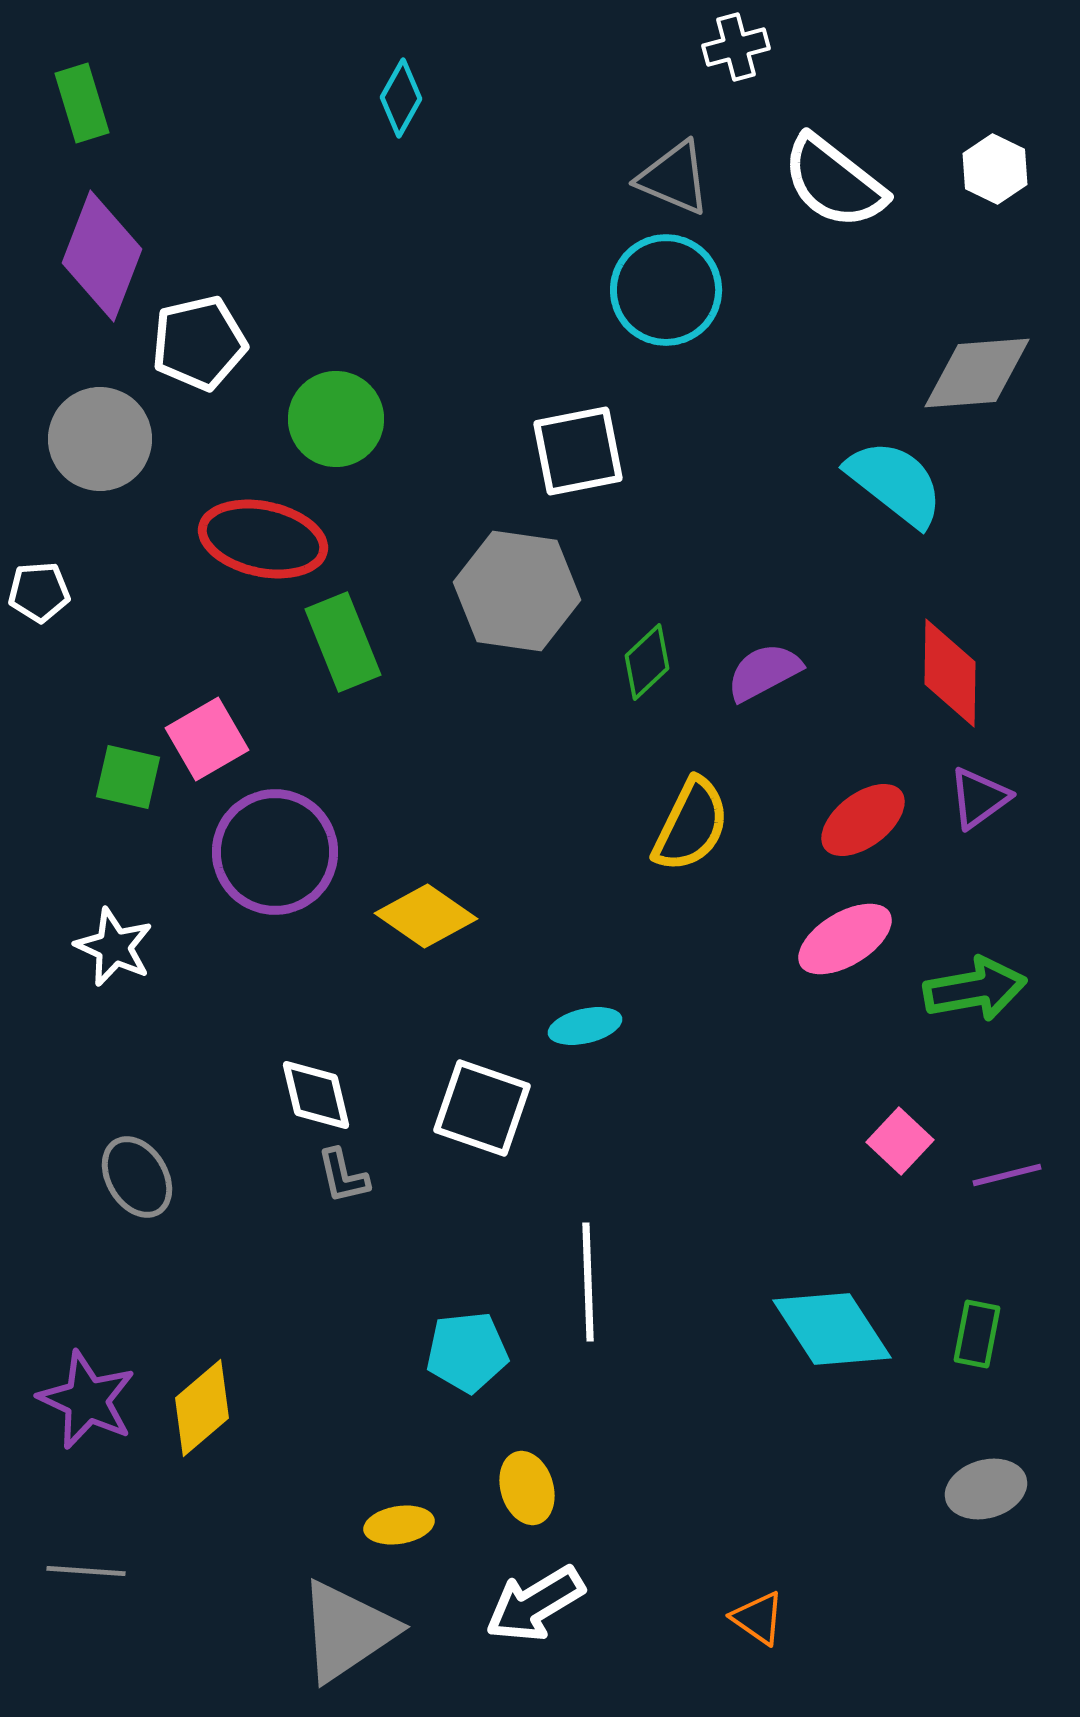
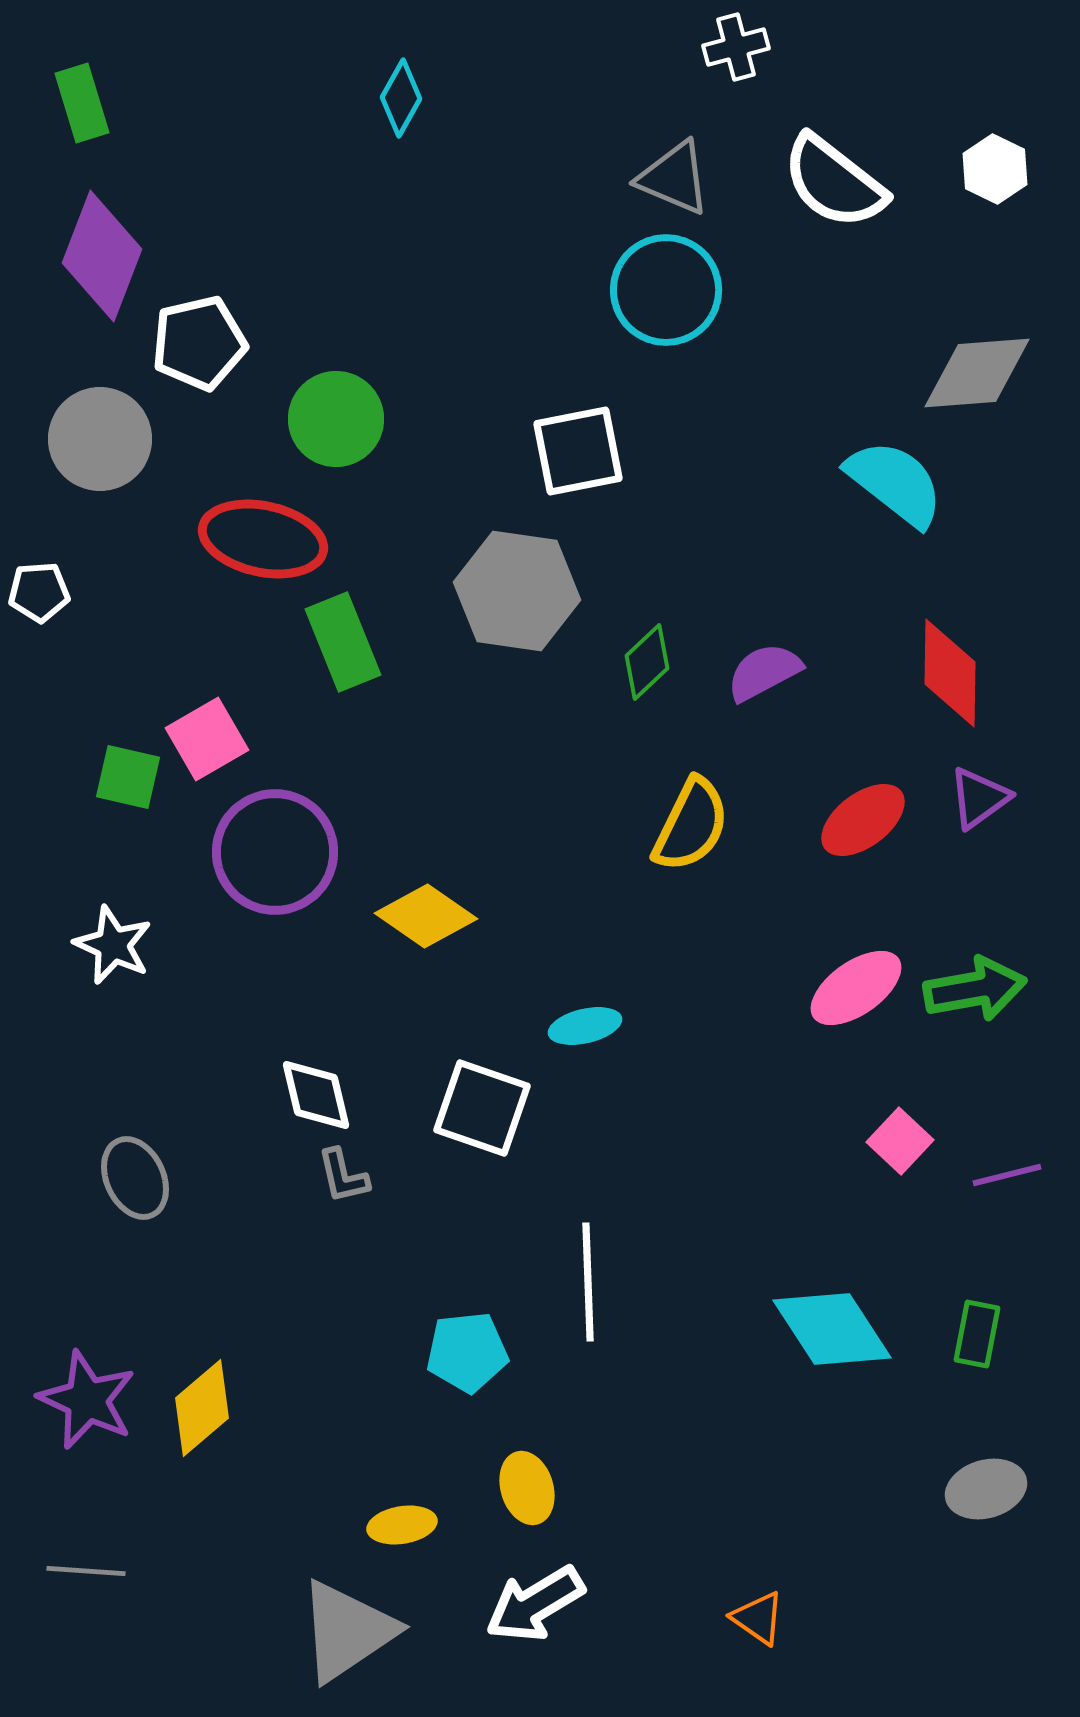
pink ellipse at (845, 939): moved 11 px right, 49 px down; rotated 4 degrees counterclockwise
white star at (114, 947): moved 1 px left, 2 px up
gray ellipse at (137, 1177): moved 2 px left, 1 px down; rotated 6 degrees clockwise
yellow ellipse at (399, 1525): moved 3 px right
